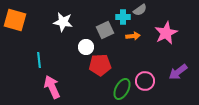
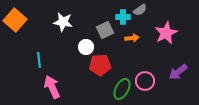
orange square: rotated 25 degrees clockwise
orange arrow: moved 1 px left, 2 px down
